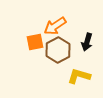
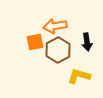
orange arrow: rotated 25 degrees clockwise
black arrow: rotated 24 degrees counterclockwise
